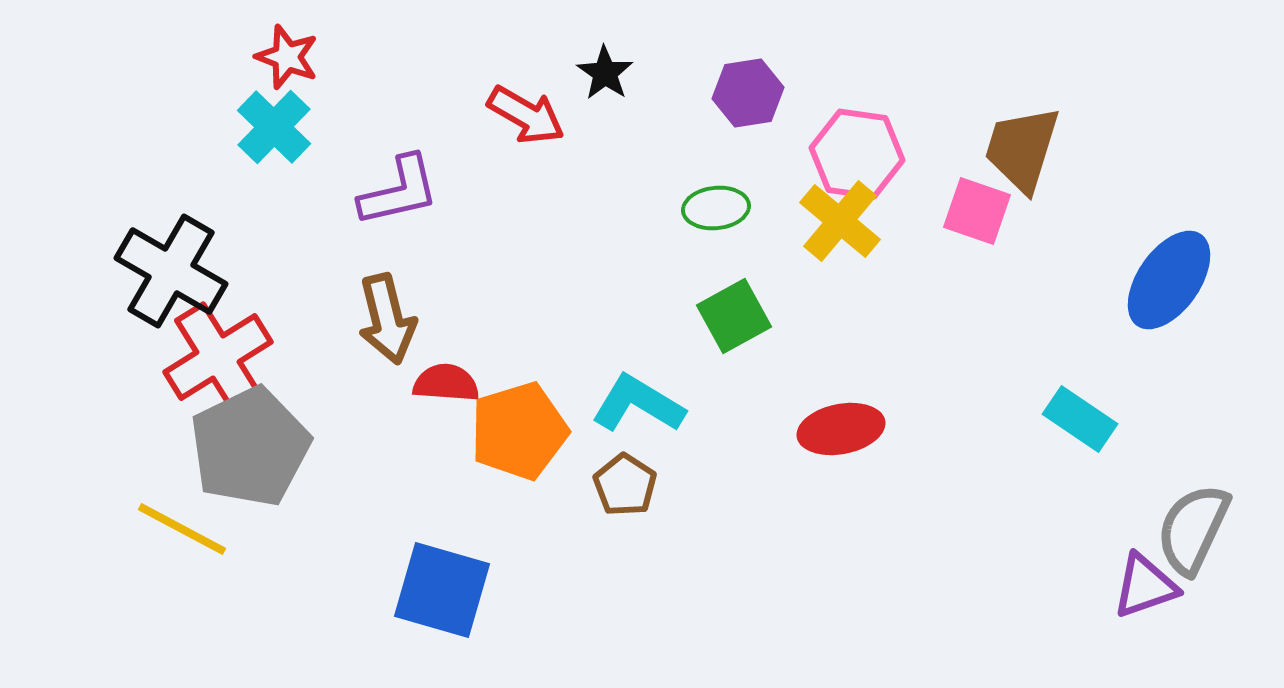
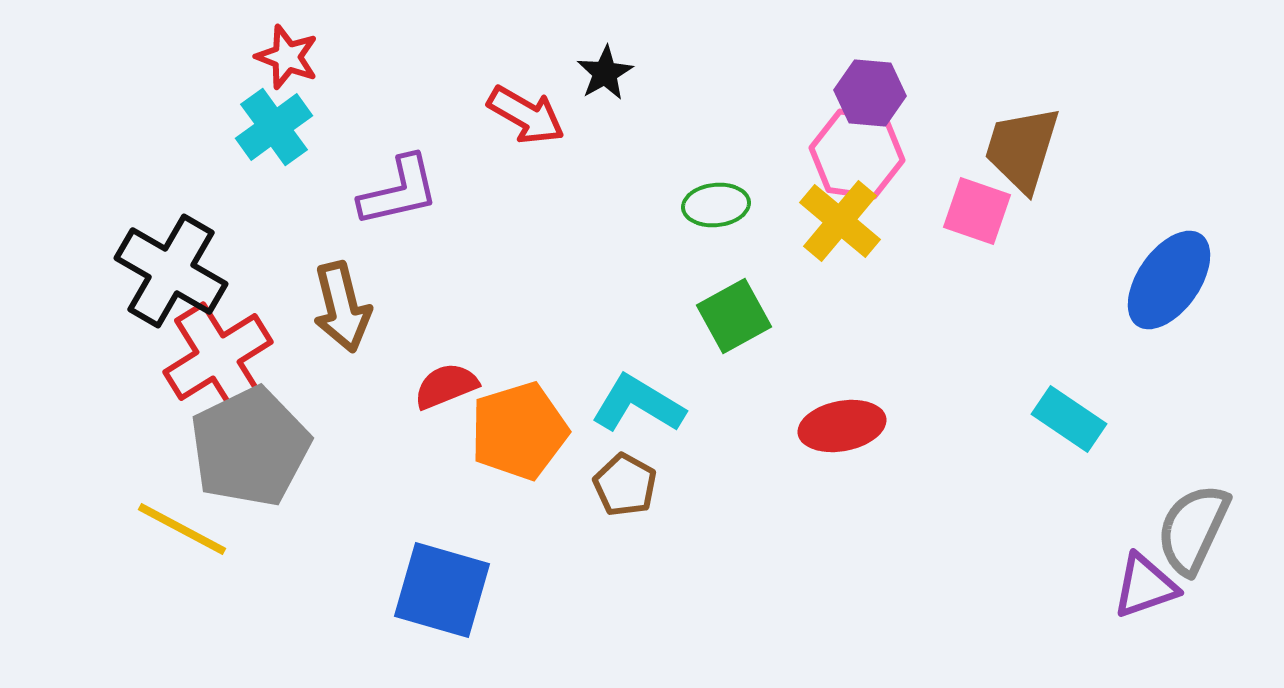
black star: rotated 8 degrees clockwise
purple hexagon: moved 122 px right; rotated 14 degrees clockwise
cyan cross: rotated 10 degrees clockwise
green ellipse: moved 3 px up
brown arrow: moved 45 px left, 12 px up
red semicircle: moved 3 px down; rotated 26 degrees counterclockwise
cyan rectangle: moved 11 px left
red ellipse: moved 1 px right, 3 px up
brown pentagon: rotated 4 degrees counterclockwise
